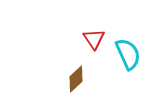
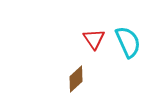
cyan semicircle: moved 12 px up
